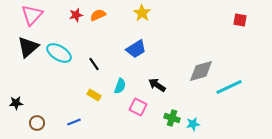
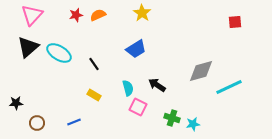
red square: moved 5 px left, 2 px down; rotated 16 degrees counterclockwise
cyan semicircle: moved 8 px right, 2 px down; rotated 35 degrees counterclockwise
